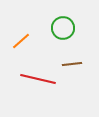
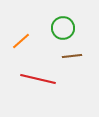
brown line: moved 8 px up
